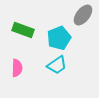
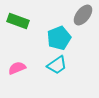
green rectangle: moved 5 px left, 9 px up
pink semicircle: rotated 114 degrees counterclockwise
